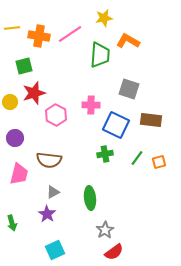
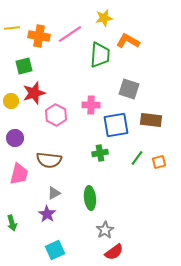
yellow circle: moved 1 px right, 1 px up
blue square: rotated 36 degrees counterclockwise
green cross: moved 5 px left, 1 px up
gray triangle: moved 1 px right, 1 px down
